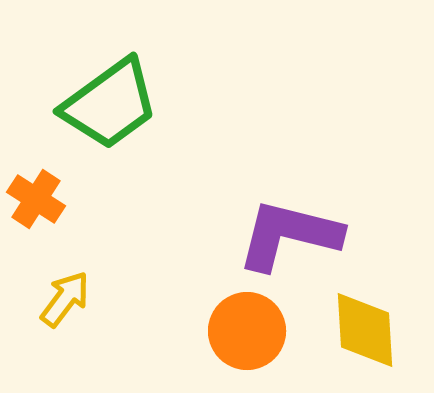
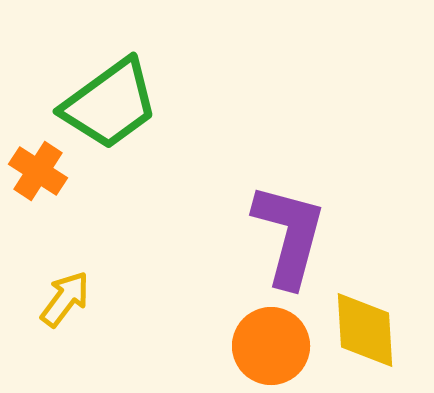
orange cross: moved 2 px right, 28 px up
purple L-shape: rotated 91 degrees clockwise
orange circle: moved 24 px right, 15 px down
